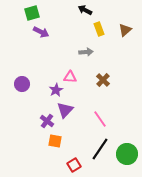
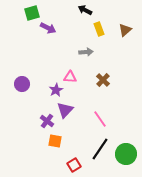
purple arrow: moved 7 px right, 4 px up
green circle: moved 1 px left
